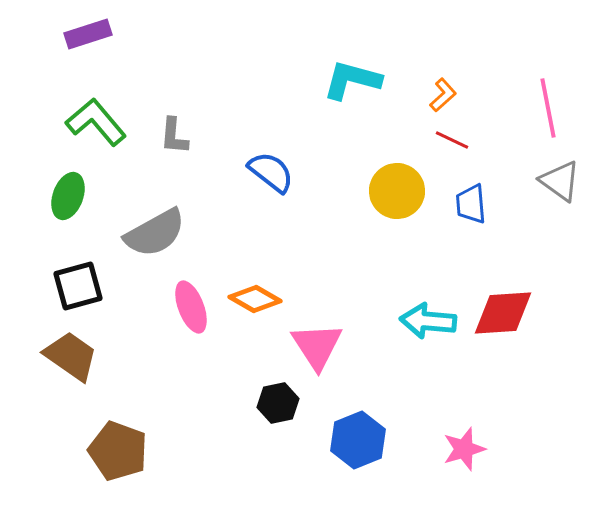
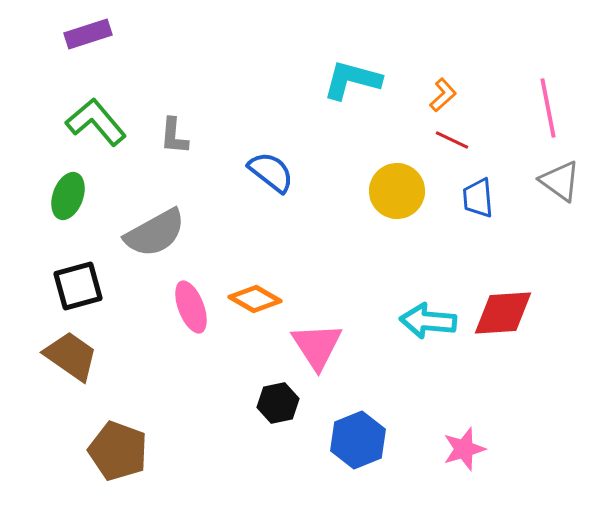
blue trapezoid: moved 7 px right, 6 px up
